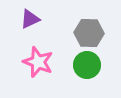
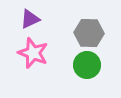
pink star: moved 5 px left, 9 px up
